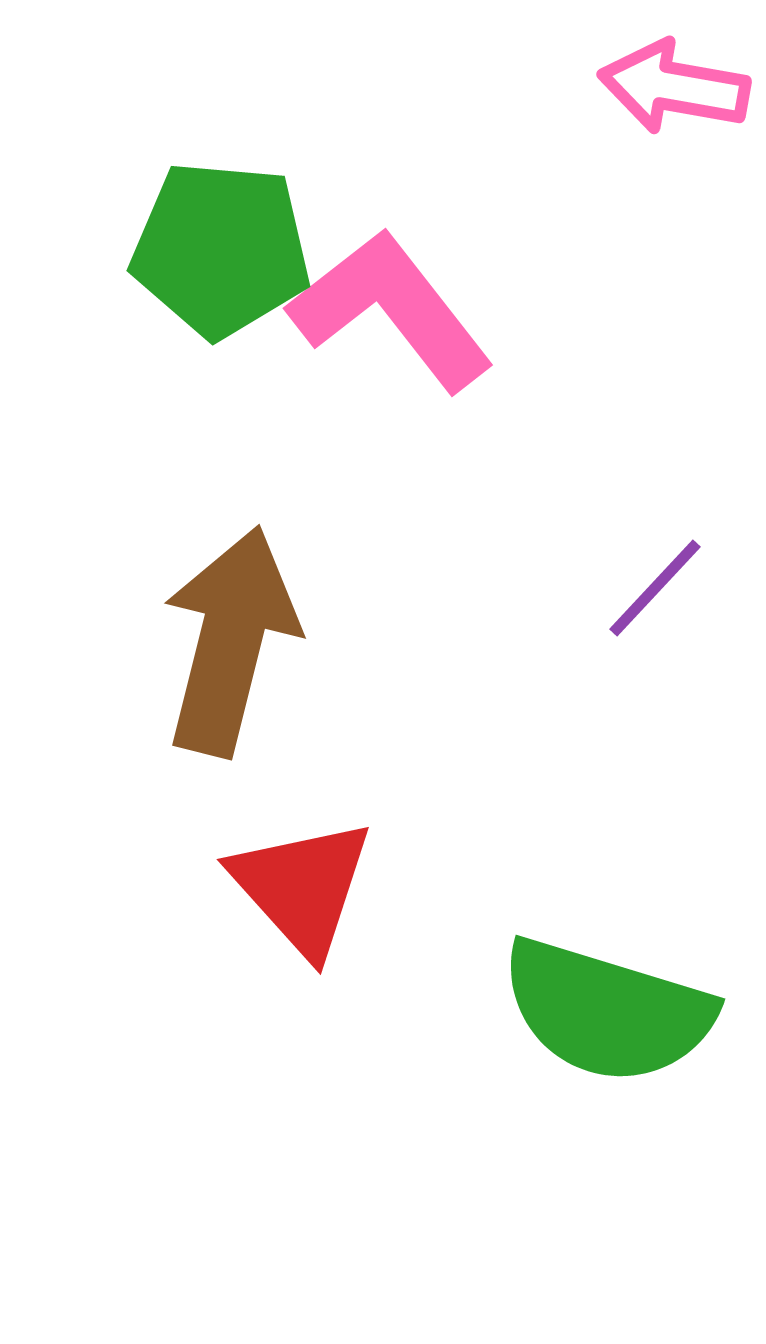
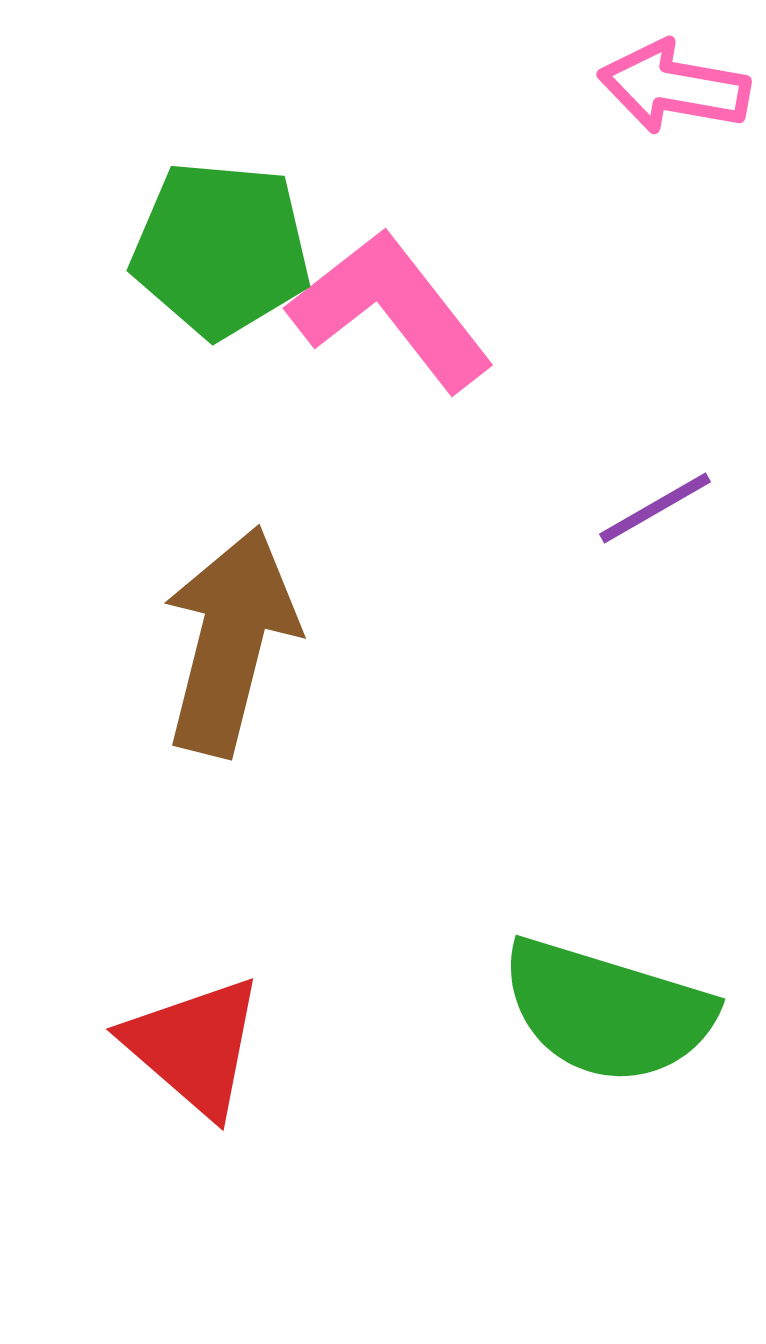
purple line: moved 80 px up; rotated 17 degrees clockwise
red triangle: moved 108 px left, 159 px down; rotated 7 degrees counterclockwise
